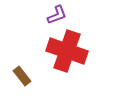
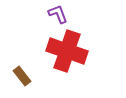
purple L-shape: moved 1 px right, 1 px up; rotated 90 degrees counterclockwise
